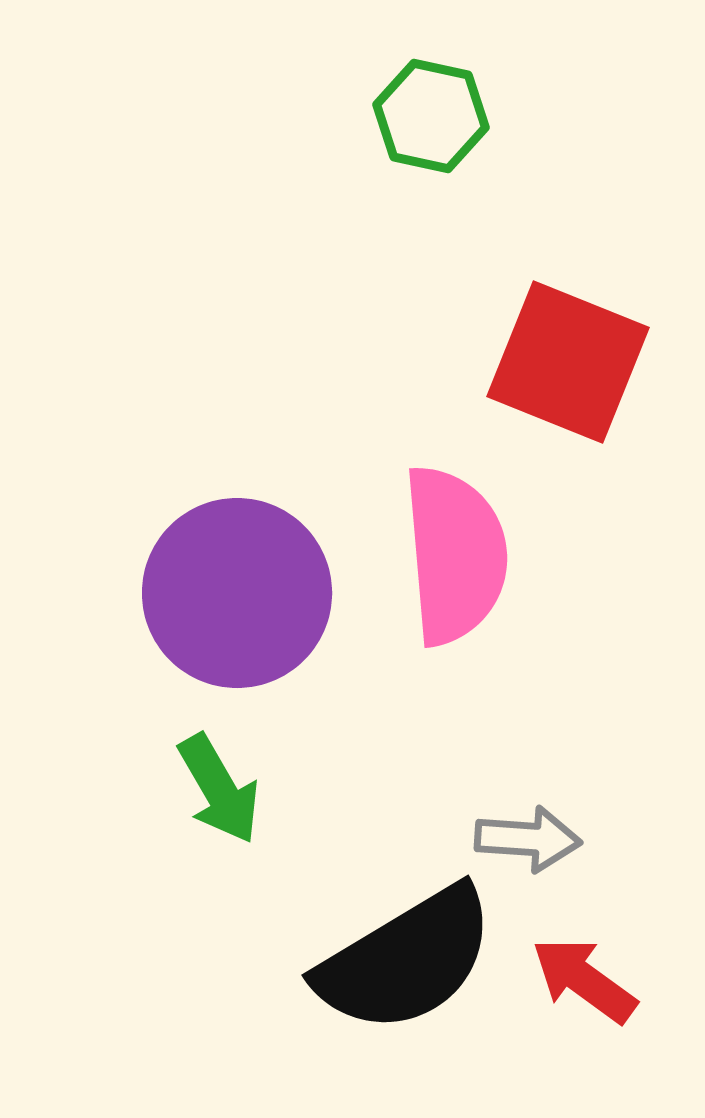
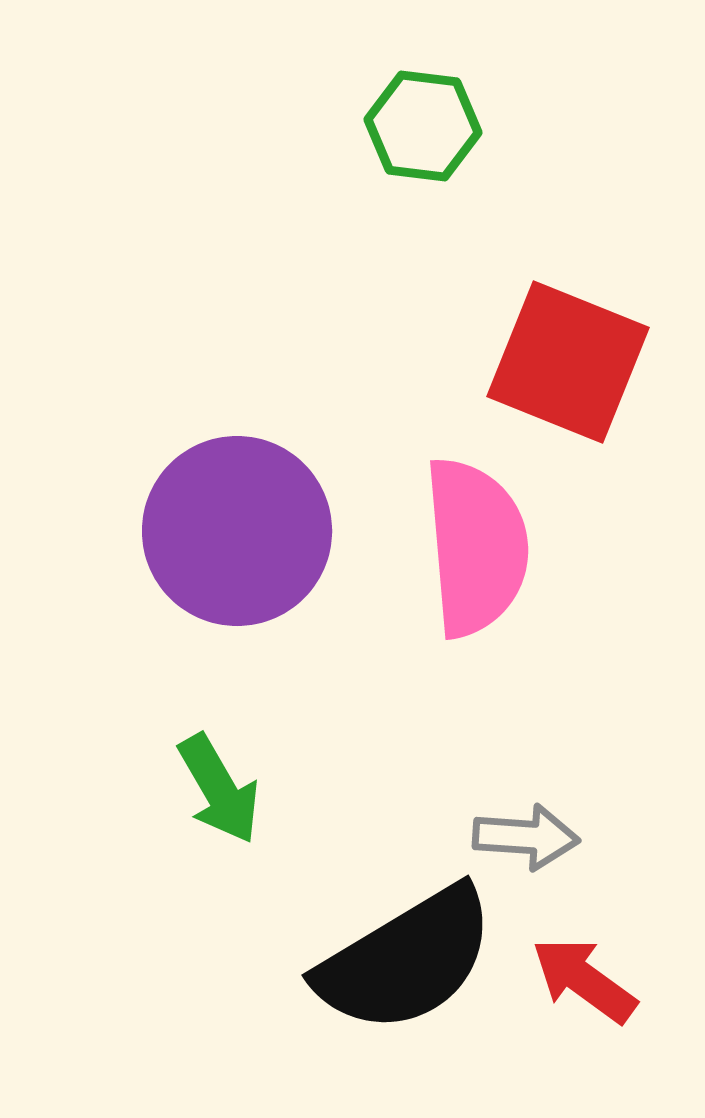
green hexagon: moved 8 px left, 10 px down; rotated 5 degrees counterclockwise
pink semicircle: moved 21 px right, 8 px up
purple circle: moved 62 px up
gray arrow: moved 2 px left, 2 px up
